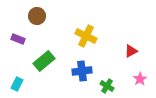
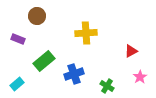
yellow cross: moved 3 px up; rotated 30 degrees counterclockwise
blue cross: moved 8 px left, 3 px down; rotated 12 degrees counterclockwise
pink star: moved 2 px up
cyan rectangle: rotated 24 degrees clockwise
